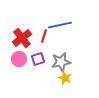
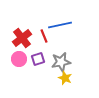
red line: rotated 40 degrees counterclockwise
